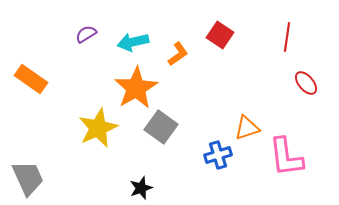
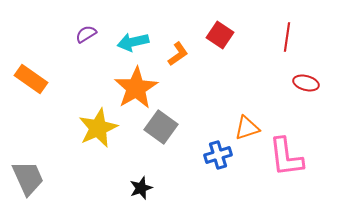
red ellipse: rotated 35 degrees counterclockwise
